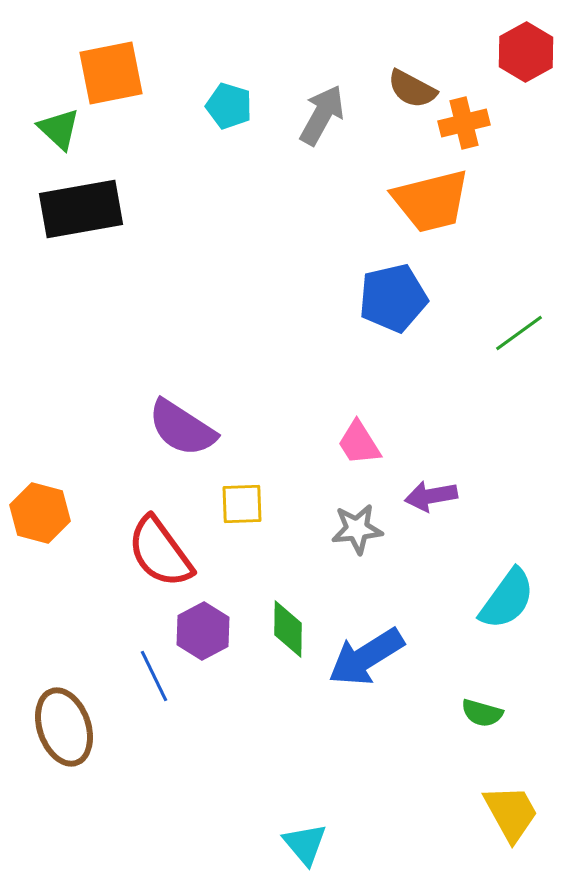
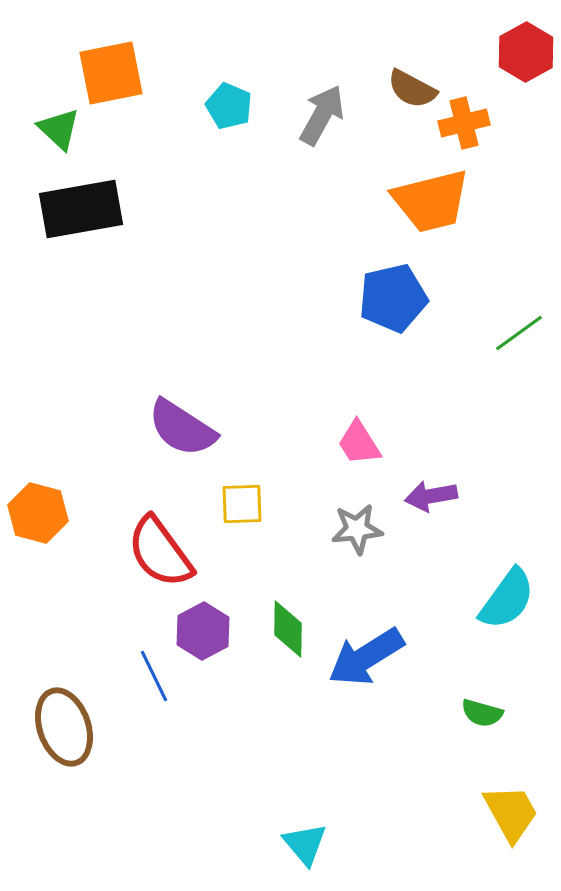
cyan pentagon: rotated 6 degrees clockwise
orange hexagon: moved 2 px left
